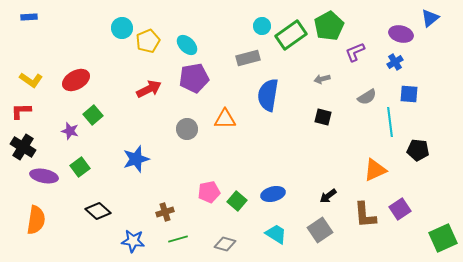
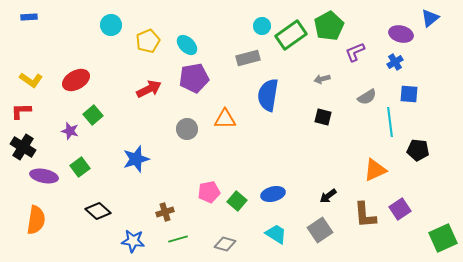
cyan circle at (122, 28): moved 11 px left, 3 px up
